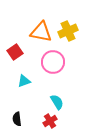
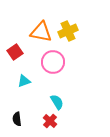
red cross: rotated 16 degrees counterclockwise
